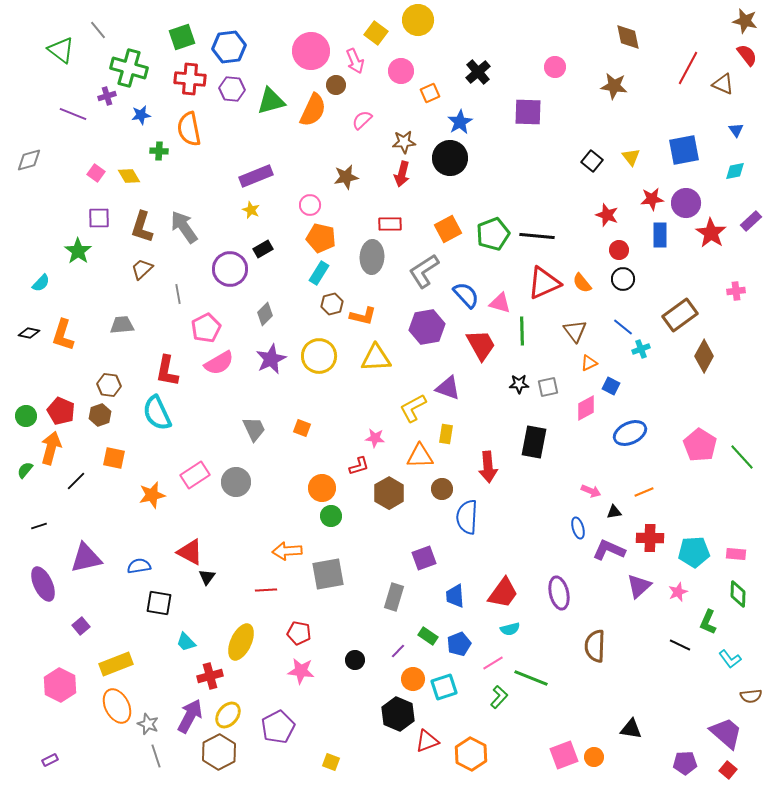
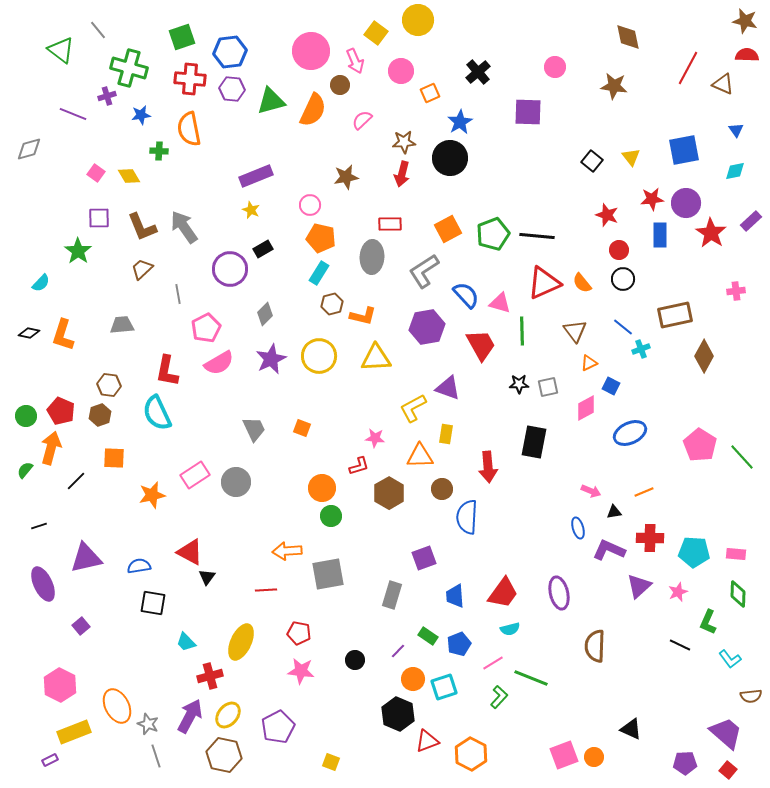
blue hexagon at (229, 47): moved 1 px right, 5 px down
red semicircle at (747, 55): rotated 50 degrees counterclockwise
brown circle at (336, 85): moved 4 px right
gray diamond at (29, 160): moved 11 px up
brown L-shape at (142, 227): rotated 40 degrees counterclockwise
brown rectangle at (680, 315): moved 5 px left; rotated 24 degrees clockwise
orange square at (114, 458): rotated 10 degrees counterclockwise
cyan pentagon at (694, 552): rotated 8 degrees clockwise
gray rectangle at (394, 597): moved 2 px left, 2 px up
black square at (159, 603): moved 6 px left
yellow rectangle at (116, 664): moved 42 px left, 68 px down
black triangle at (631, 729): rotated 15 degrees clockwise
brown hexagon at (219, 752): moved 5 px right, 3 px down; rotated 20 degrees counterclockwise
